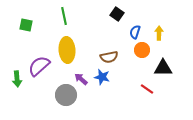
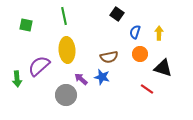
orange circle: moved 2 px left, 4 px down
black triangle: rotated 18 degrees clockwise
